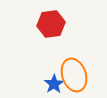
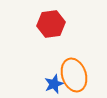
blue star: rotated 12 degrees clockwise
